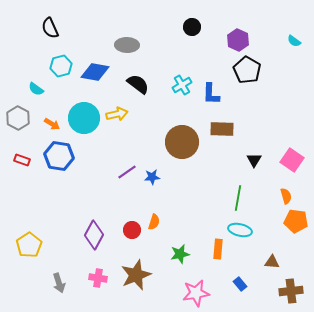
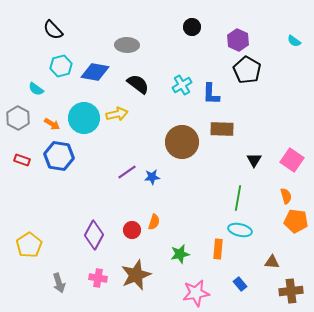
black semicircle at (50, 28): moved 3 px right, 2 px down; rotated 20 degrees counterclockwise
